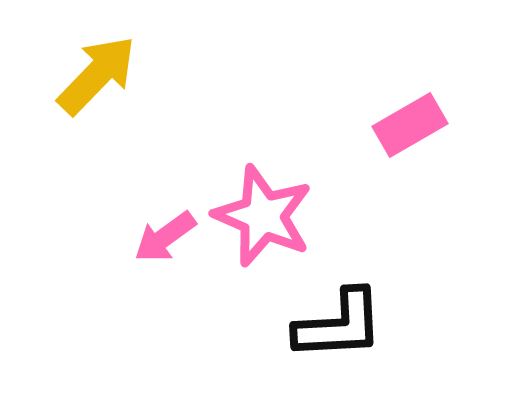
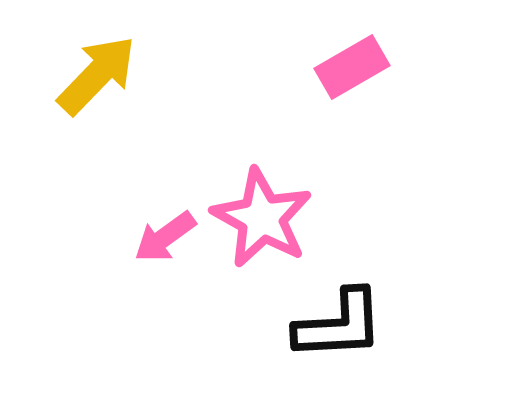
pink rectangle: moved 58 px left, 58 px up
pink star: moved 1 px left, 2 px down; rotated 6 degrees clockwise
